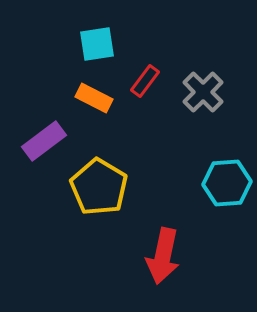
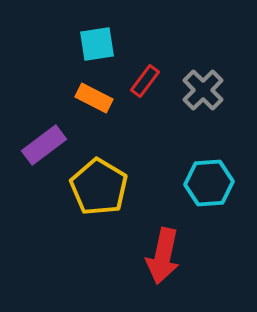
gray cross: moved 2 px up
purple rectangle: moved 4 px down
cyan hexagon: moved 18 px left
